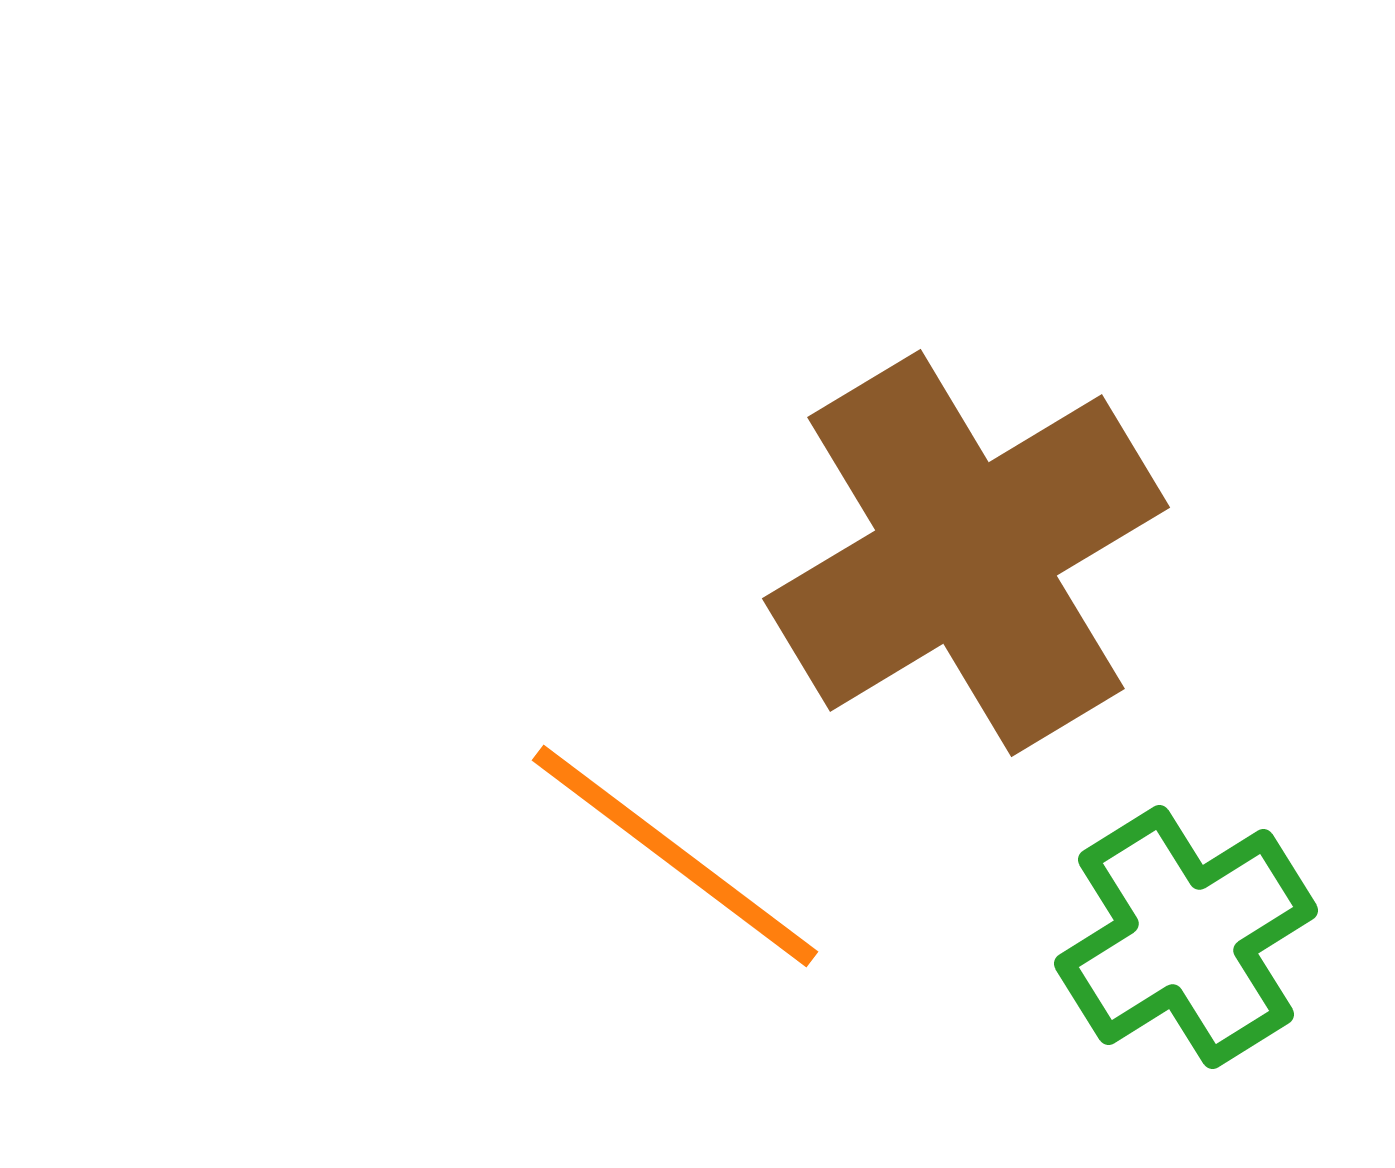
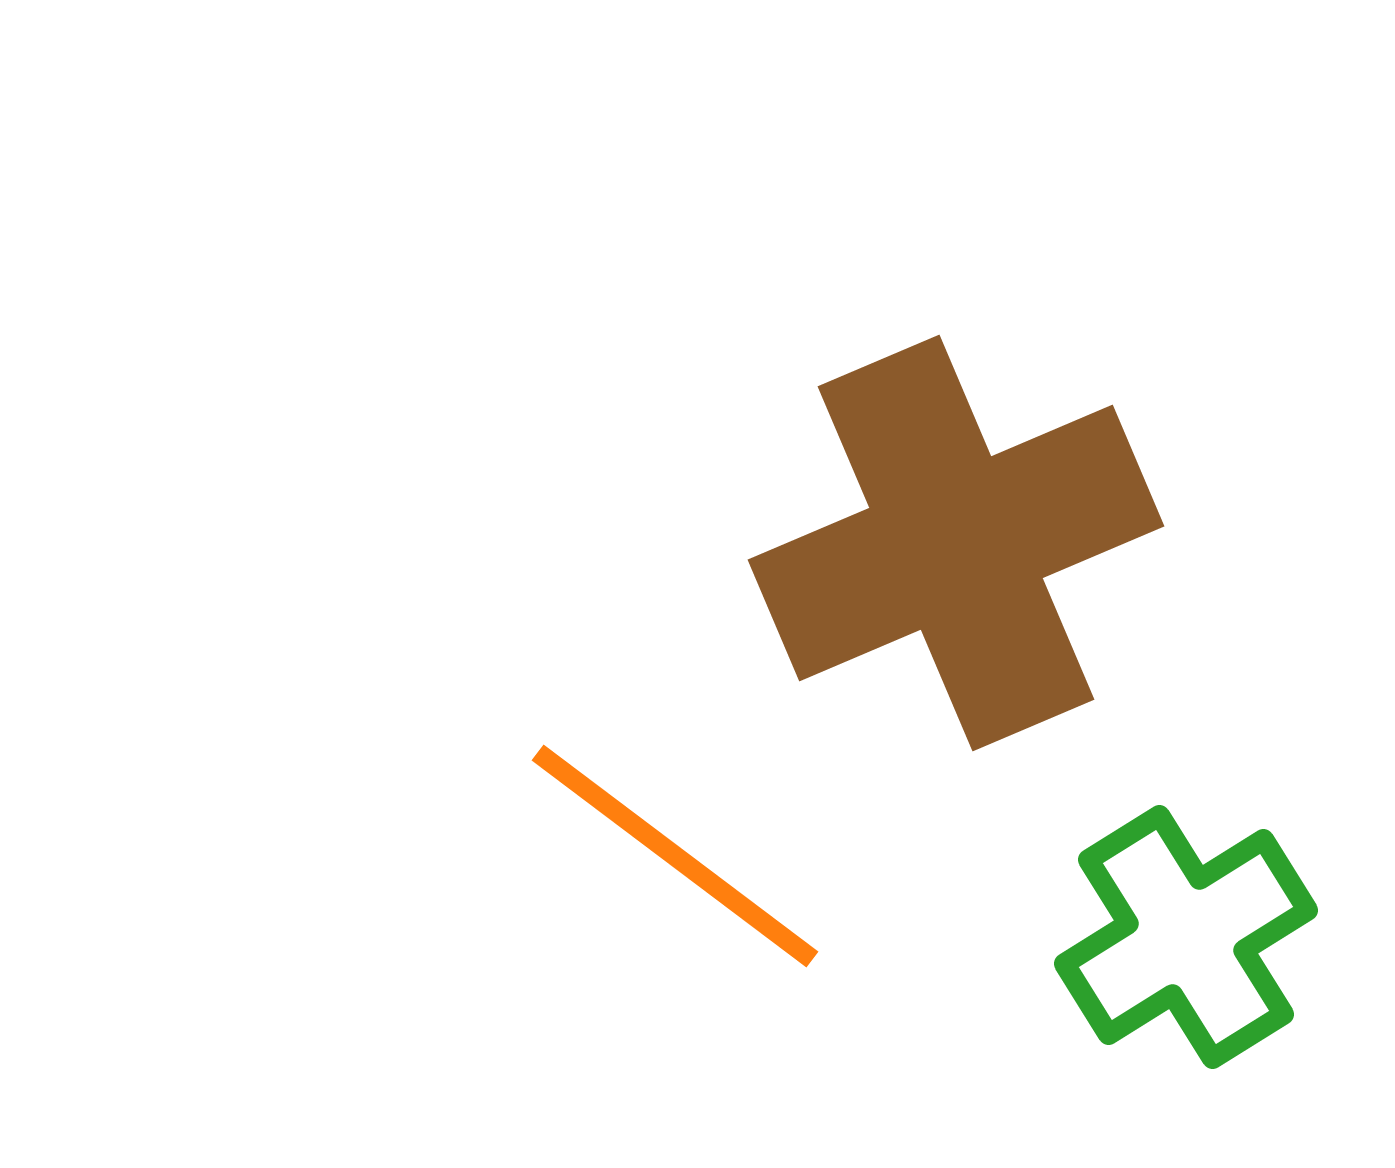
brown cross: moved 10 px left, 10 px up; rotated 8 degrees clockwise
